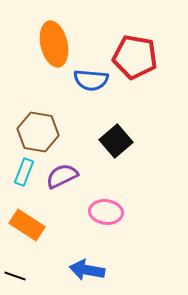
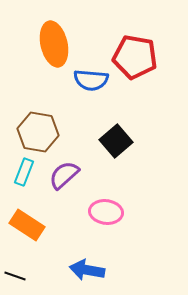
purple semicircle: moved 2 px right, 1 px up; rotated 16 degrees counterclockwise
